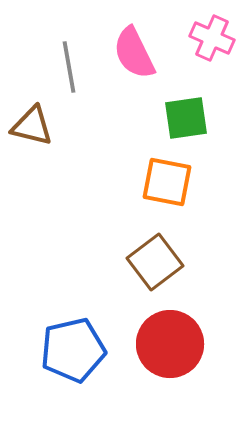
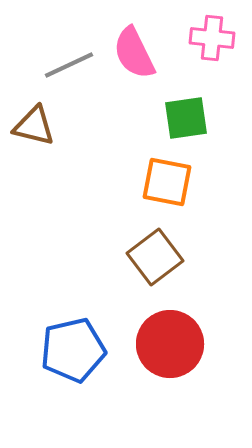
pink cross: rotated 18 degrees counterclockwise
gray line: moved 2 px up; rotated 75 degrees clockwise
brown triangle: moved 2 px right
brown square: moved 5 px up
